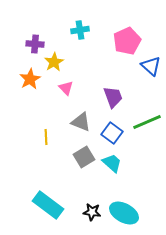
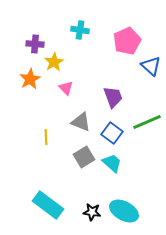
cyan cross: rotated 18 degrees clockwise
cyan ellipse: moved 2 px up
